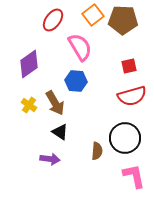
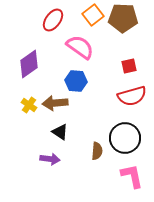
brown pentagon: moved 2 px up
pink semicircle: rotated 24 degrees counterclockwise
brown arrow: rotated 115 degrees clockwise
pink L-shape: moved 2 px left
